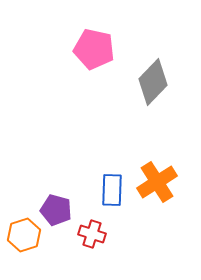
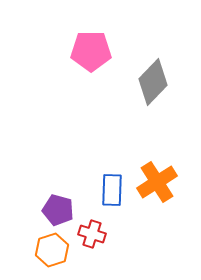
pink pentagon: moved 3 px left, 2 px down; rotated 12 degrees counterclockwise
purple pentagon: moved 2 px right
orange hexagon: moved 28 px right, 15 px down
